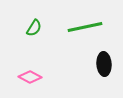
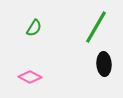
green line: moved 11 px right; rotated 48 degrees counterclockwise
